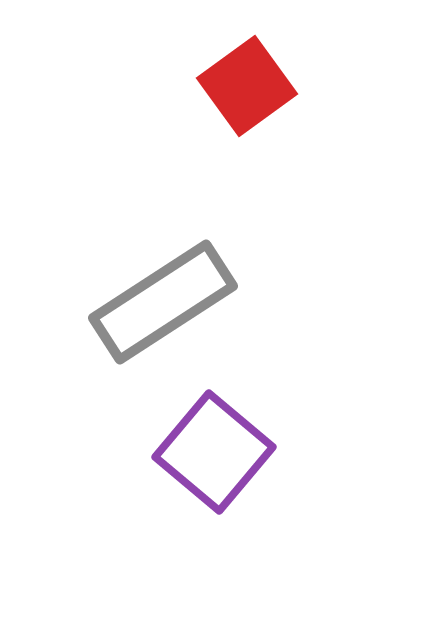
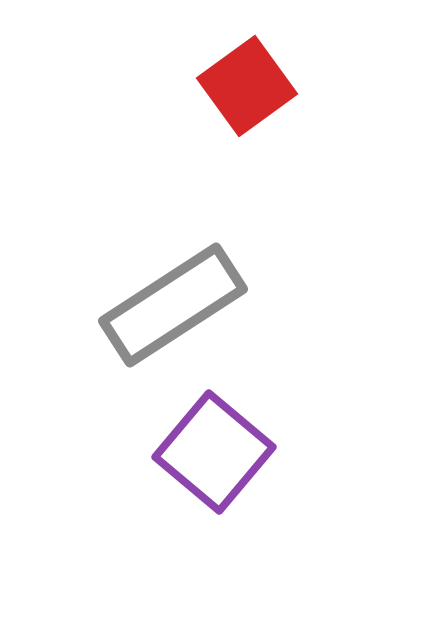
gray rectangle: moved 10 px right, 3 px down
